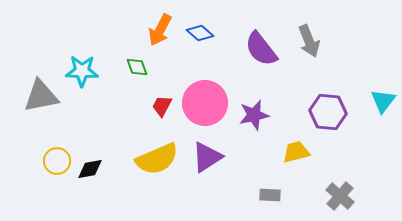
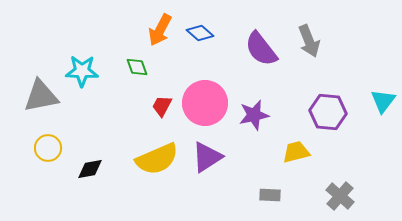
yellow circle: moved 9 px left, 13 px up
